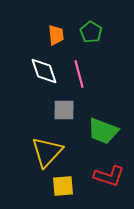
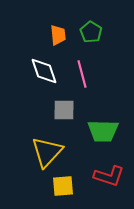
orange trapezoid: moved 2 px right
pink line: moved 3 px right
green trapezoid: rotated 20 degrees counterclockwise
